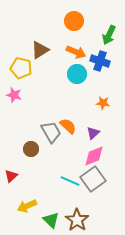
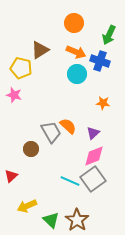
orange circle: moved 2 px down
